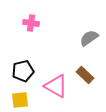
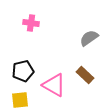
pink triangle: moved 2 px left, 1 px up
